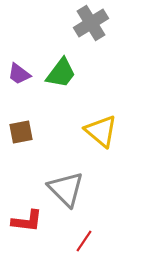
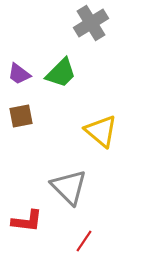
green trapezoid: rotated 8 degrees clockwise
brown square: moved 16 px up
gray triangle: moved 3 px right, 2 px up
